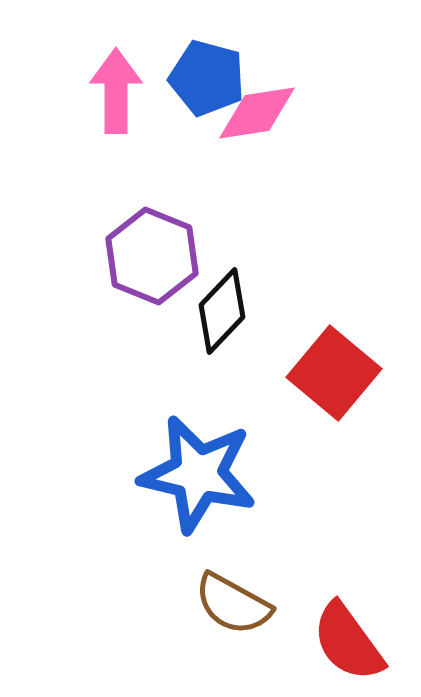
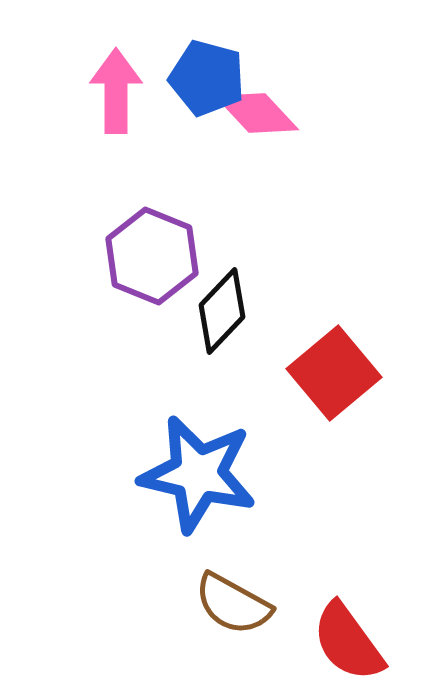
pink diamond: rotated 56 degrees clockwise
red square: rotated 10 degrees clockwise
